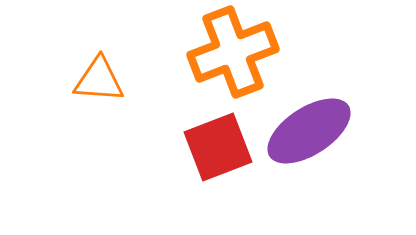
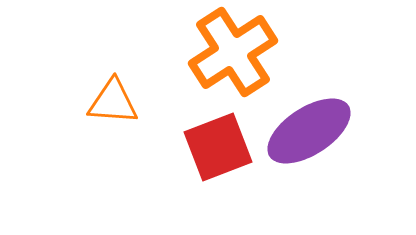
orange cross: rotated 12 degrees counterclockwise
orange triangle: moved 14 px right, 22 px down
